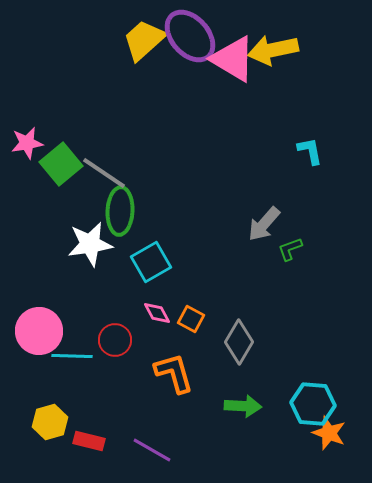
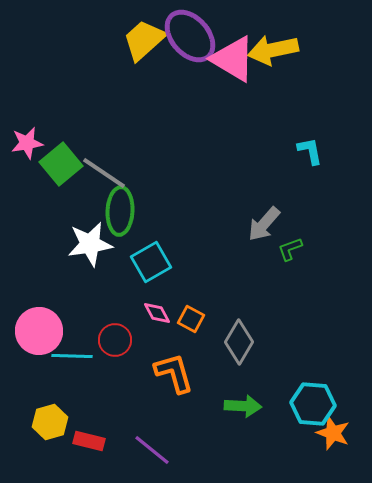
orange star: moved 4 px right
purple line: rotated 9 degrees clockwise
